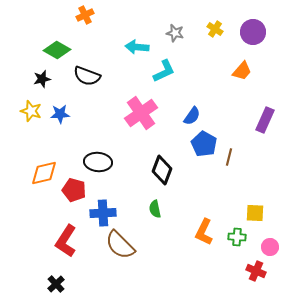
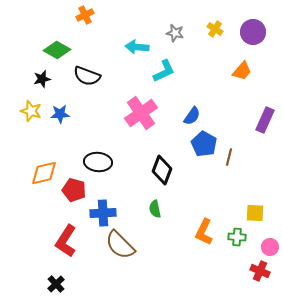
red cross: moved 4 px right
